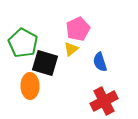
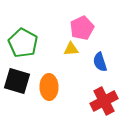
pink pentagon: moved 4 px right, 1 px up
yellow triangle: rotated 35 degrees clockwise
black square: moved 28 px left, 18 px down
orange ellipse: moved 19 px right, 1 px down
